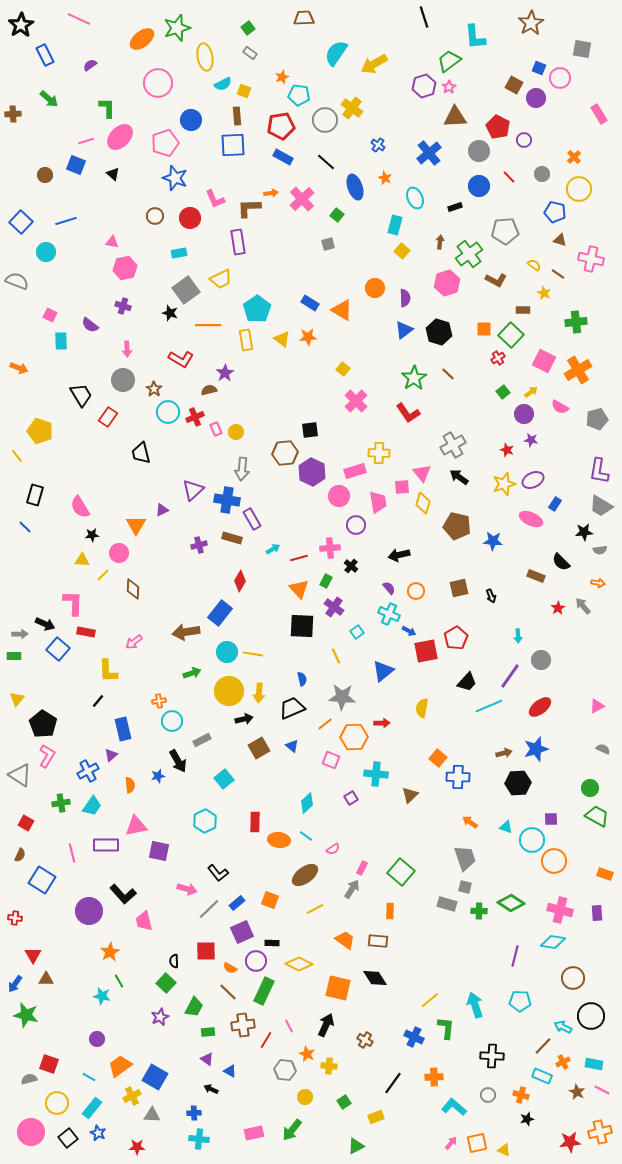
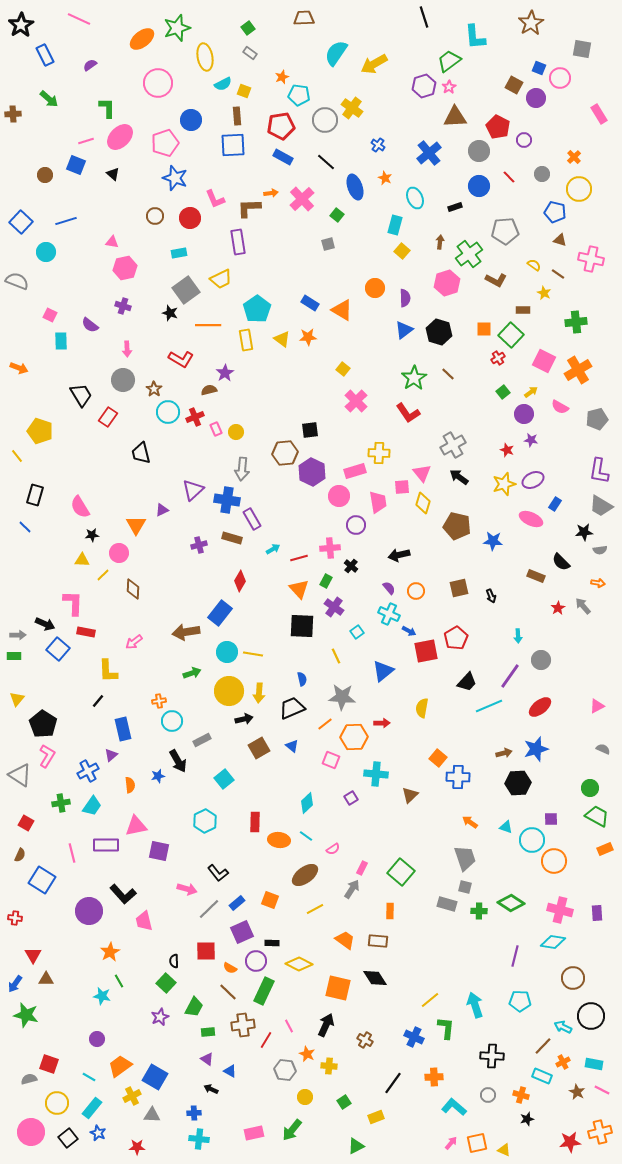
gray arrow at (20, 634): moved 2 px left, 1 px down
orange rectangle at (605, 874): moved 25 px up; rotated 42 degrees counterclockwise
